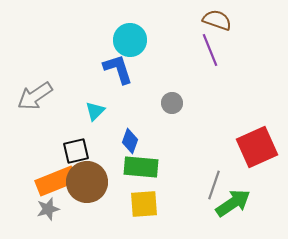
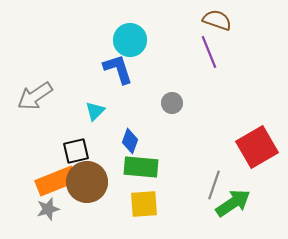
purple line: moved 1 px left, 2 px down
red square: rotated 6 degrees counterclockwise
